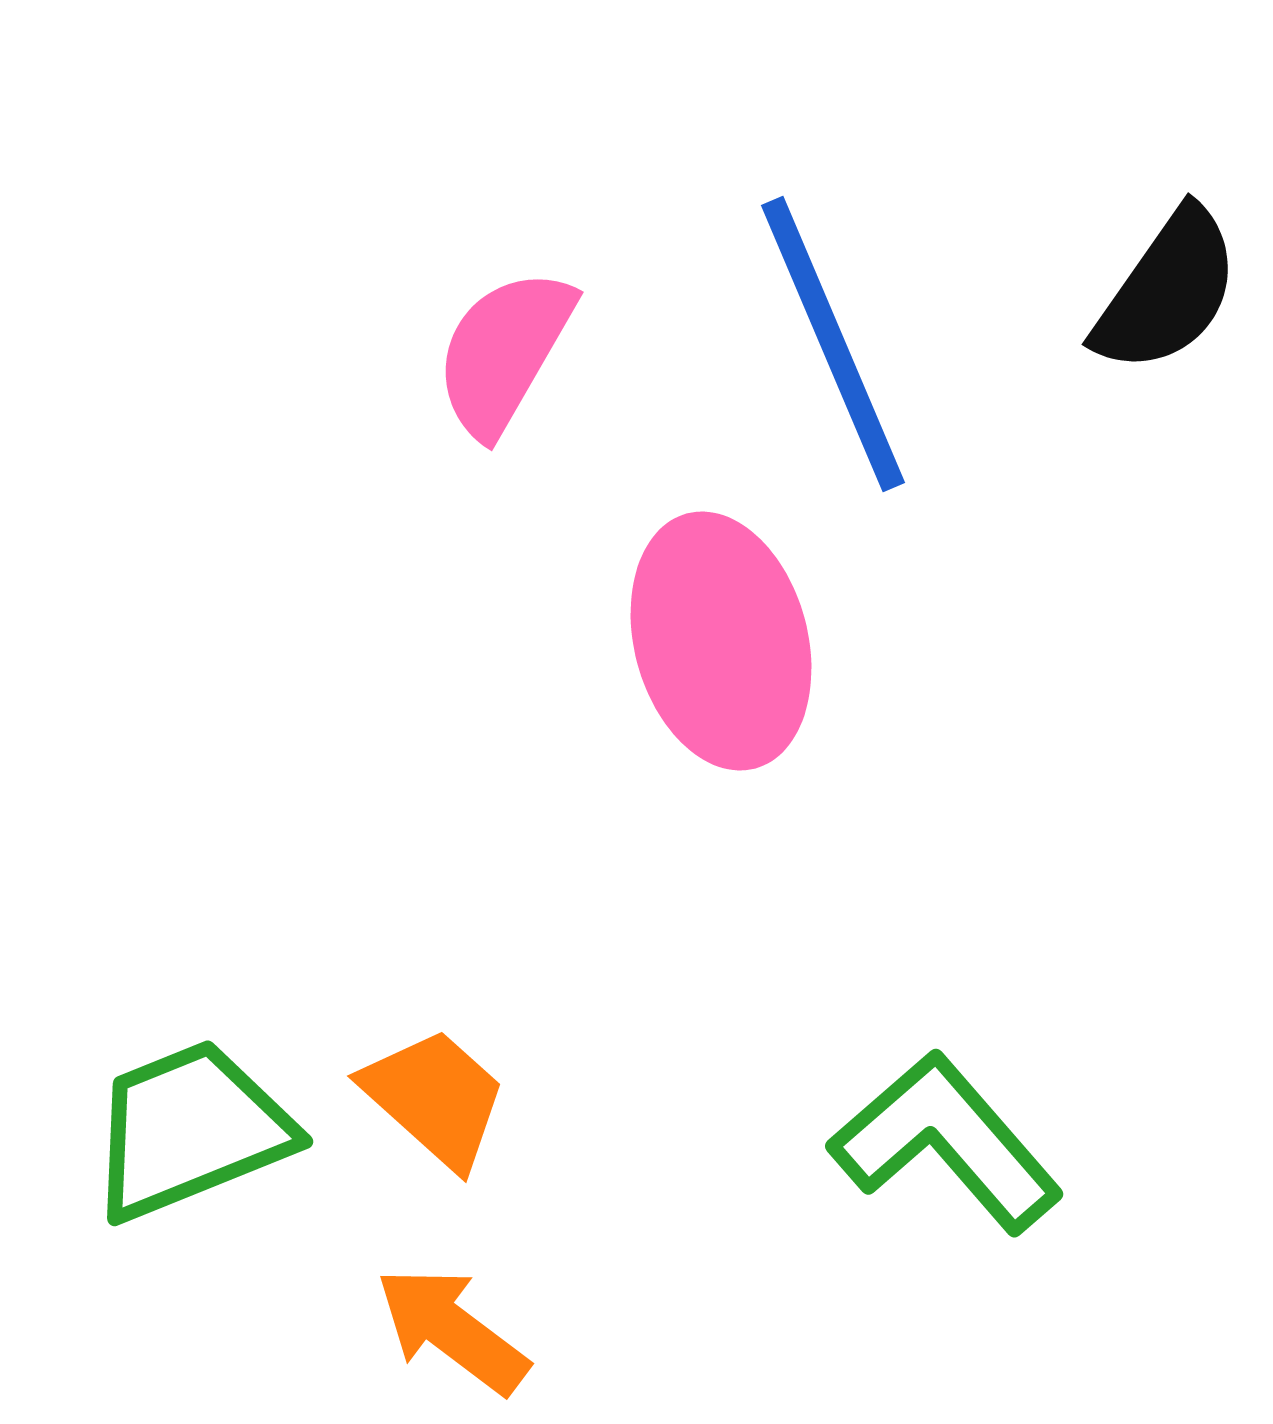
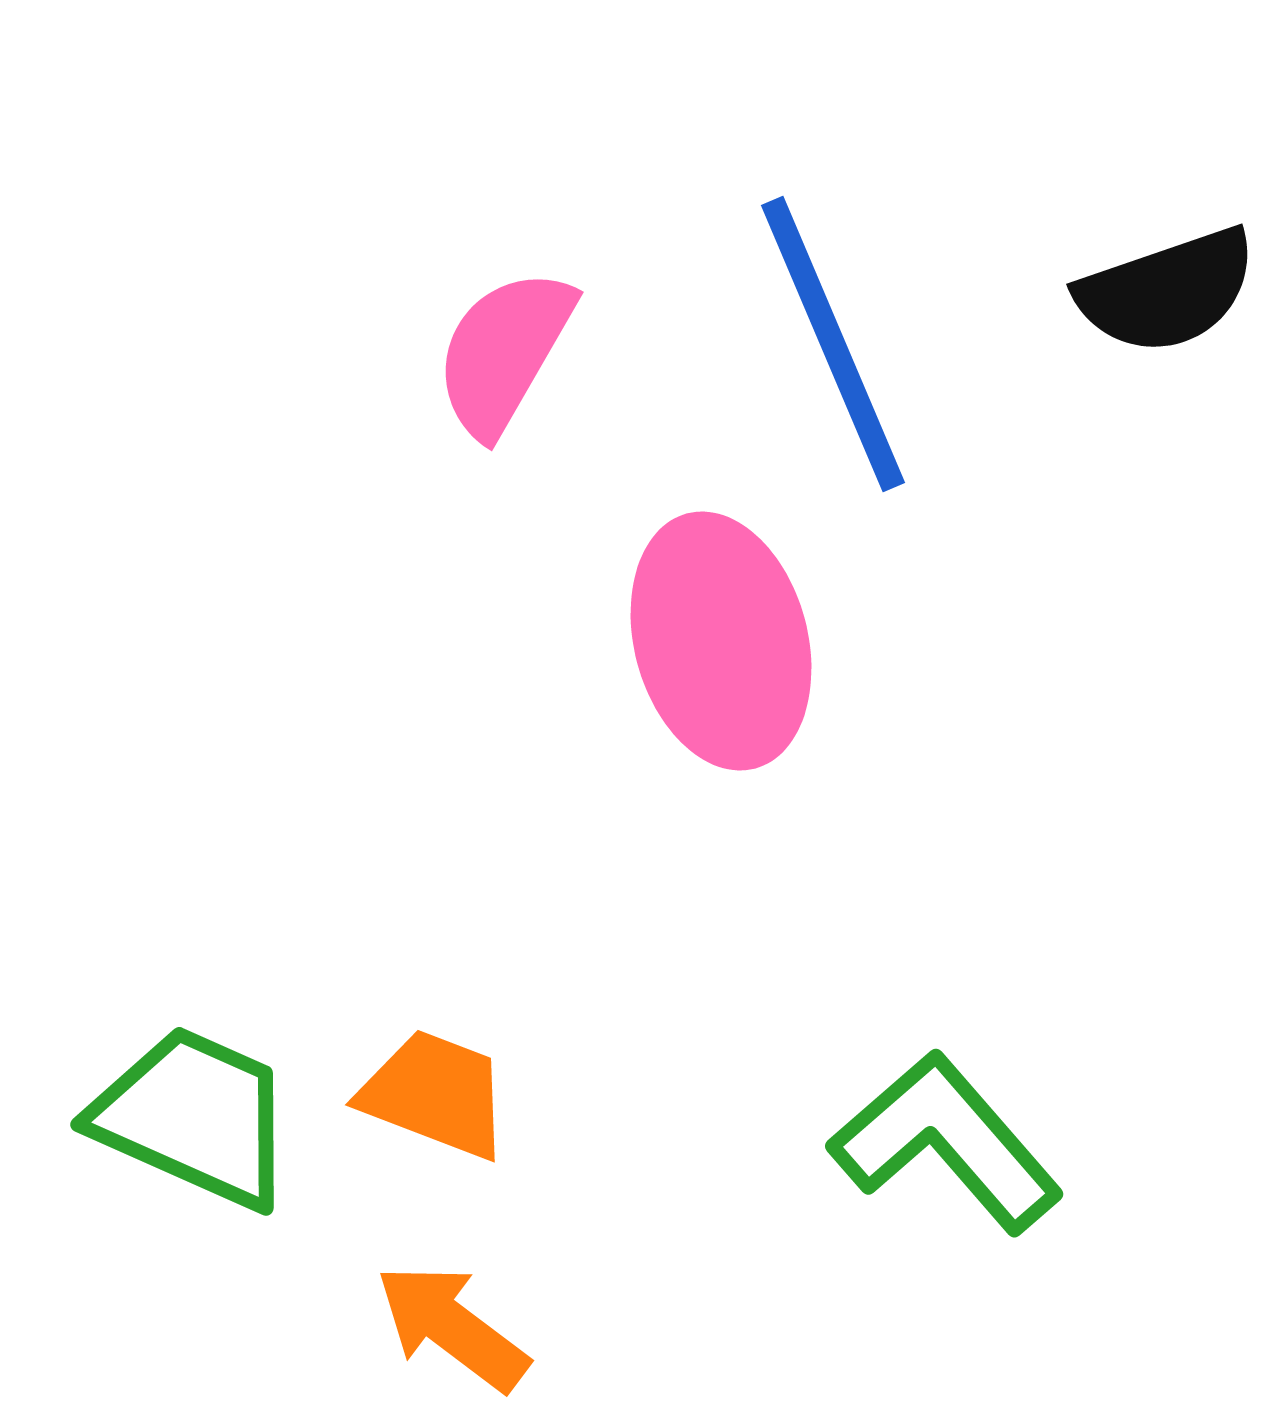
black semicircle: rotated 36 degrees clockwise
orange trapezoid: moved 4 px up; rotated 21 degrees counterclockwise
green trapezoid: moved 4 px right, 13 px up; rotated 46 degrees clockwise
orange arrow: moved 3 px up
